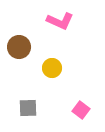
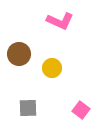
brown circle: moved 7 px down
